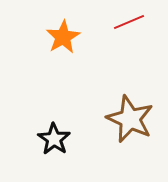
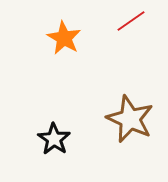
red line: moved 2 px right, 1 px up; rotated 12 degrees counterclockwise
orange star: moved 1 px right, 1 px down; rotated 12 degrees counterclockwise
